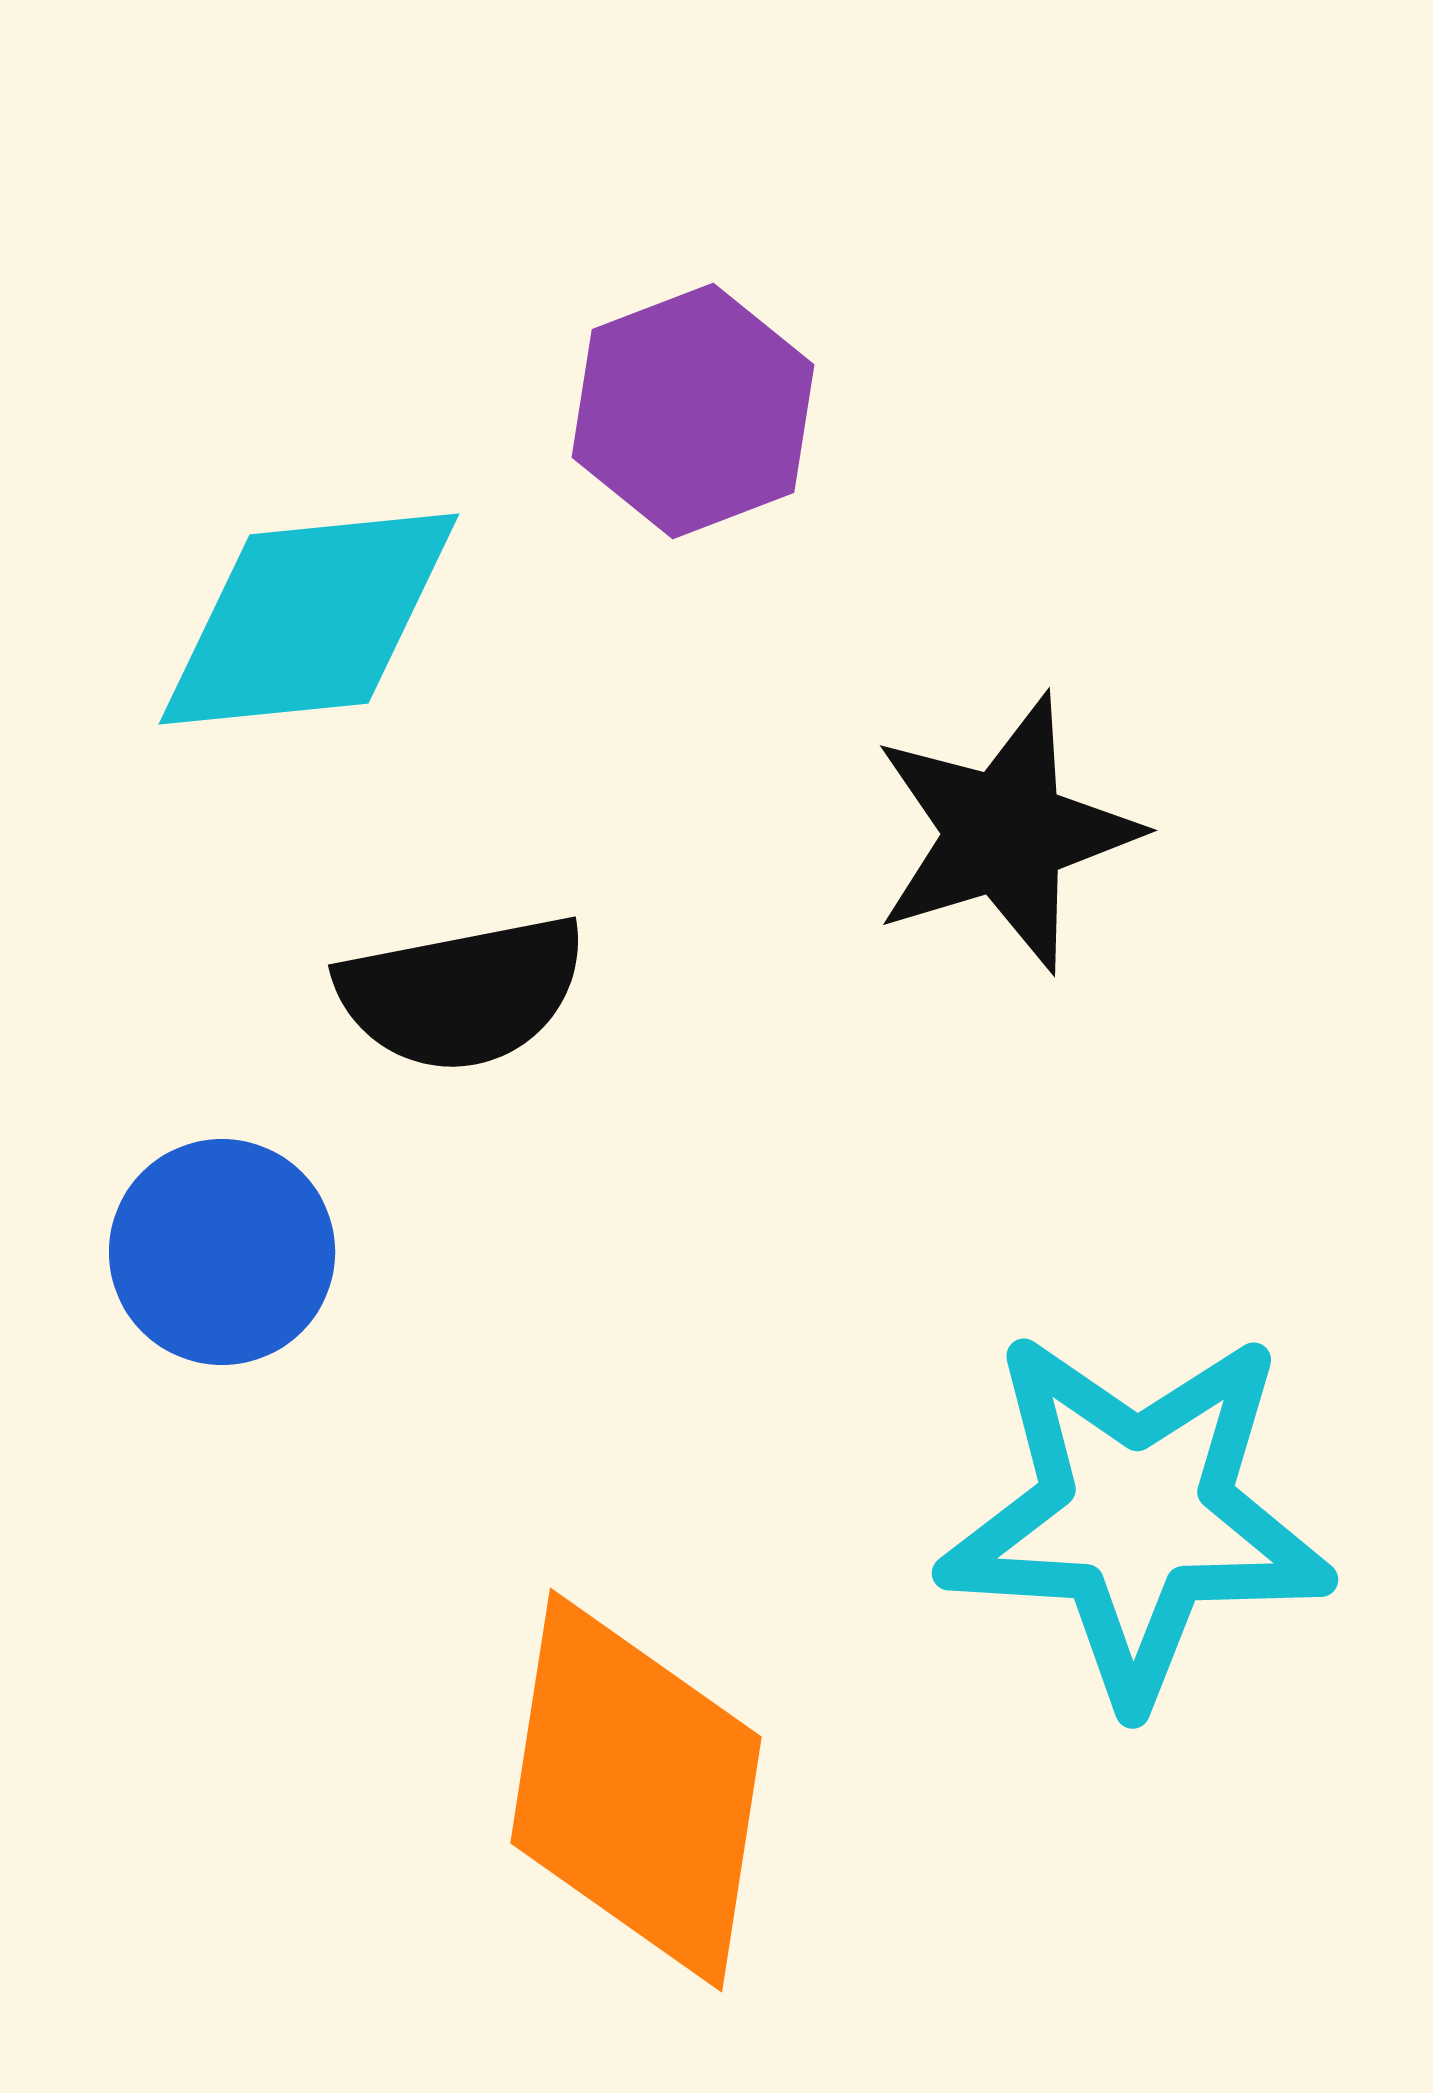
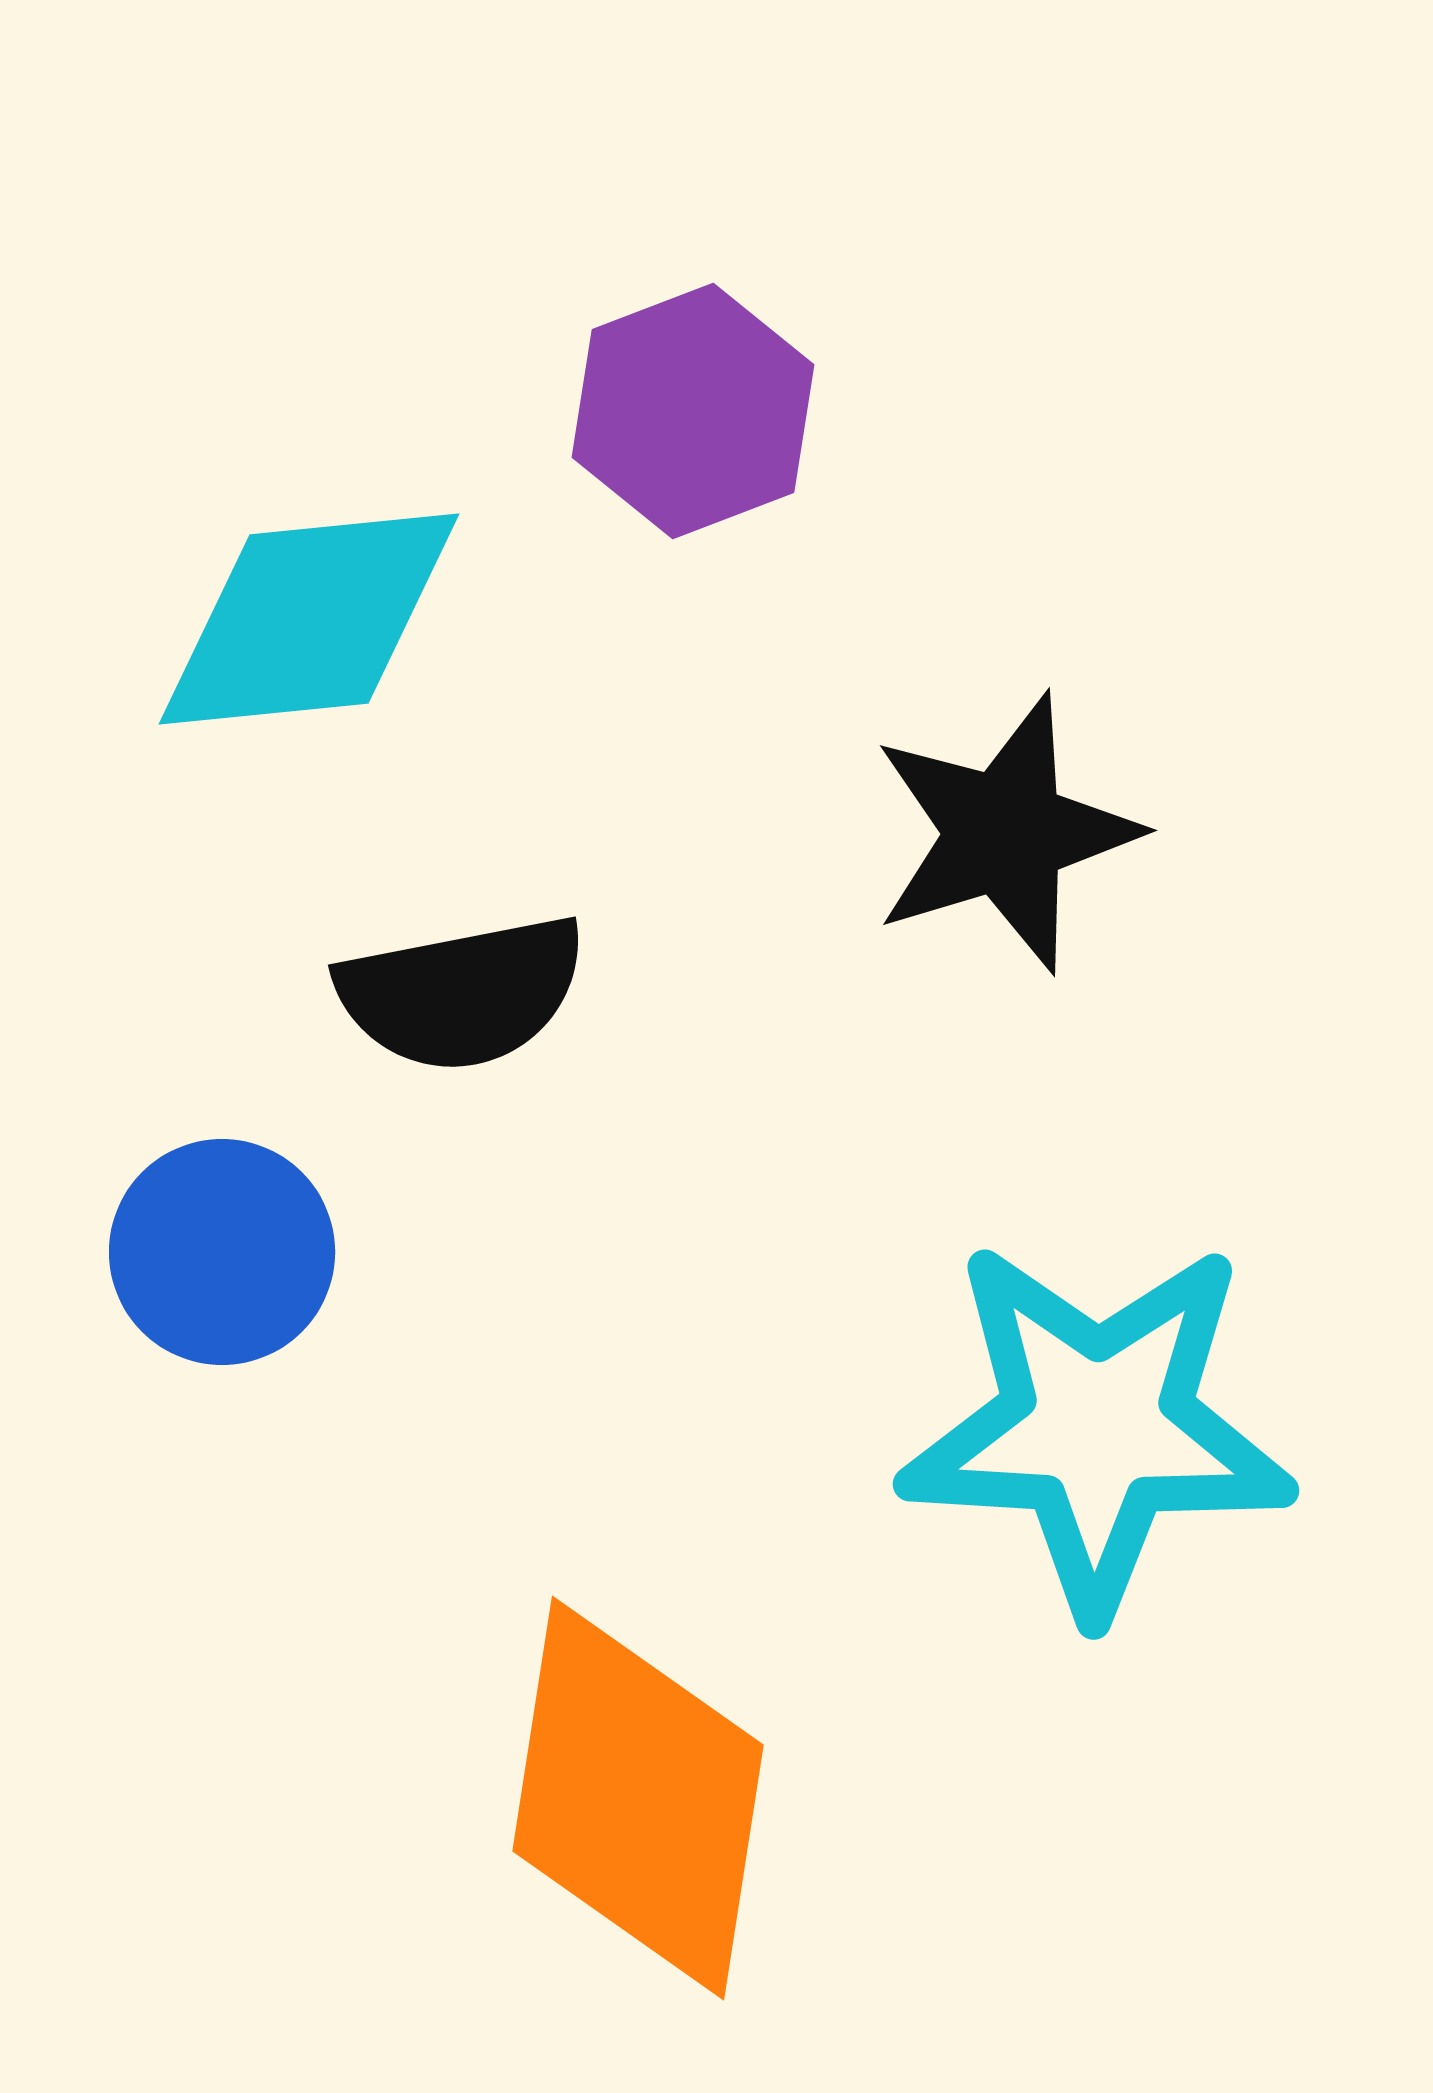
cyan star: moved 39 px left, 89 px up
orange diamond: moved 2 px right, 8 px down
